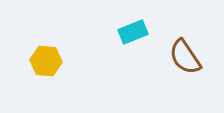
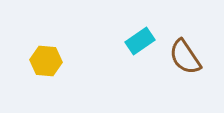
cyan rectangle: moved 7 px right, 9 px down; rotated 12 degrees counterclockwise
